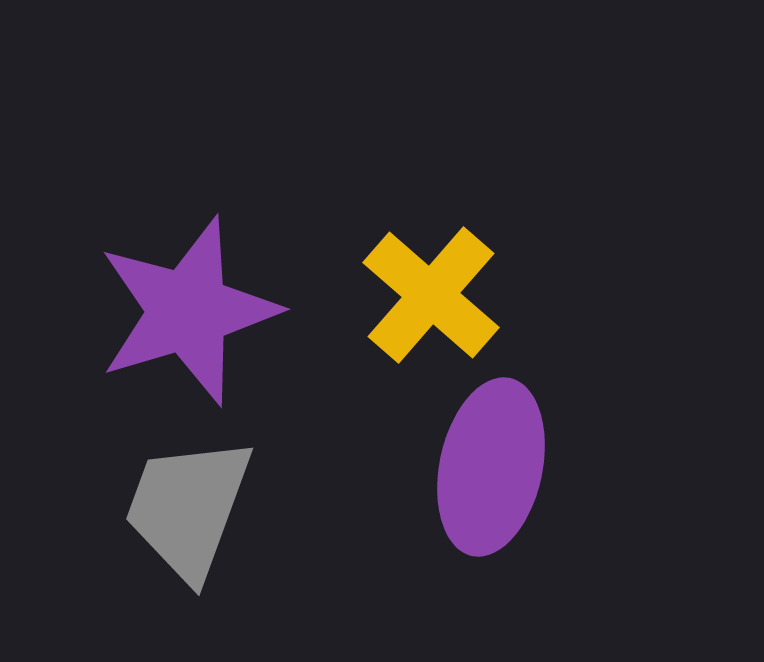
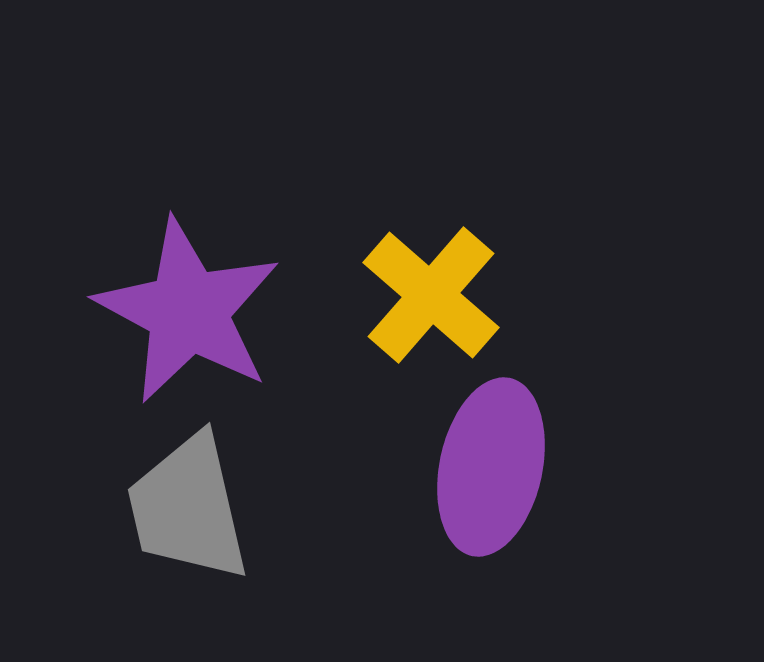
purple star: rotated 27 degrees counterclockwise
gray trapezoid: rotated 33 degrees counterclockwise
